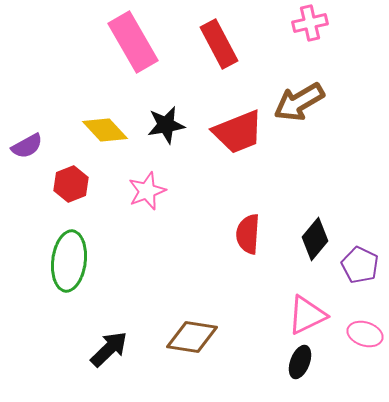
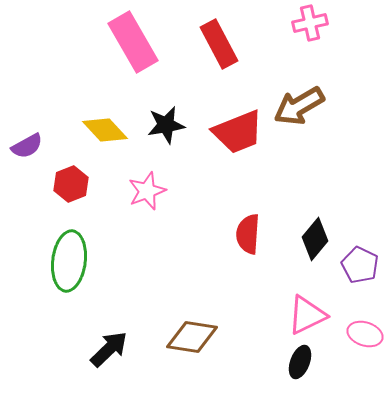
brown arrow: moved 4 px down
